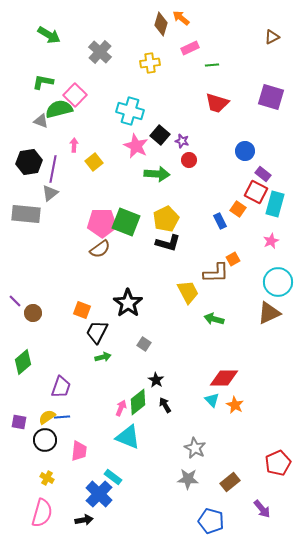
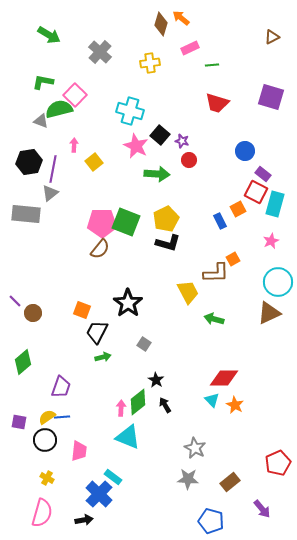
orange square at (238, 209): rotated 28 degrees clockwise
brown semicircle at (100, 249): rotated 15 degrees counterclockwise
pink arrow at (121, 408): rotated 21 degrees counterclockwise
